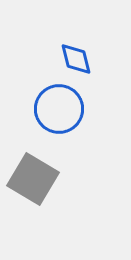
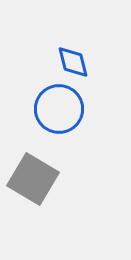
blue diamond: moved 3 px left, 3 px down
